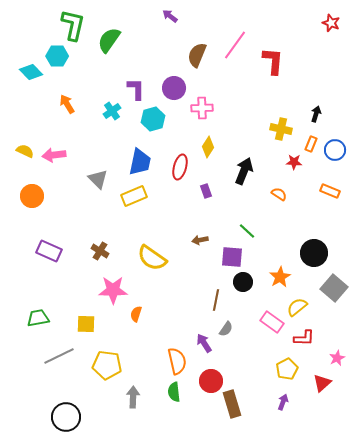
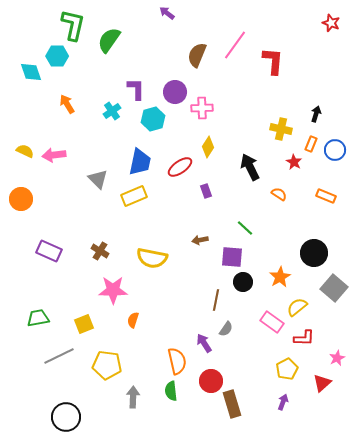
purple arrow at (170, 16): moved 3 px left, 3 px up
cyan diamond at (31, 72): rotated 25 degrees clockwise
purple circle at (174, 88): moved 1 px right, 4 px down
red star at (294, 162): rotated 28 degrees clockwise
red ellipse at (180, 167): rotated 40 degrees clockwise
black arrow at (244, 171): moved 6 px right, 4 px up; rotated 48 degrees counterclockwise
orange rectangle at (330, 191): moved 4 px left, 5 px down
orange circle at (32, 196): moved 11 px left, 3 px down
green line at (247, 231): moved 2 px left, 3 px up
yellow semicircle at (152, 258): rotated 24 degrees counterclockwise
orange semicircle at (136, 314): moved 3 px left, 6 px down
yellow square at (86, 324): moved 2 px left; rotated 24 degrees counterclockwise
green semicircle at (174, 392): moved 3 px left, 1 px up
